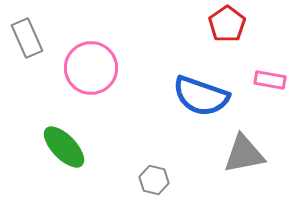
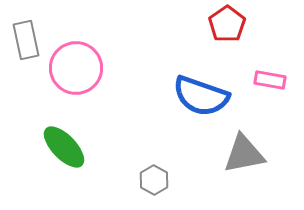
gray rectangle: moved 1 px left, 2 px down; rotated 12 degrees clockwise
pink circle: moved 15 px left
gray hexagon: rotated 16 degrees clockwise
